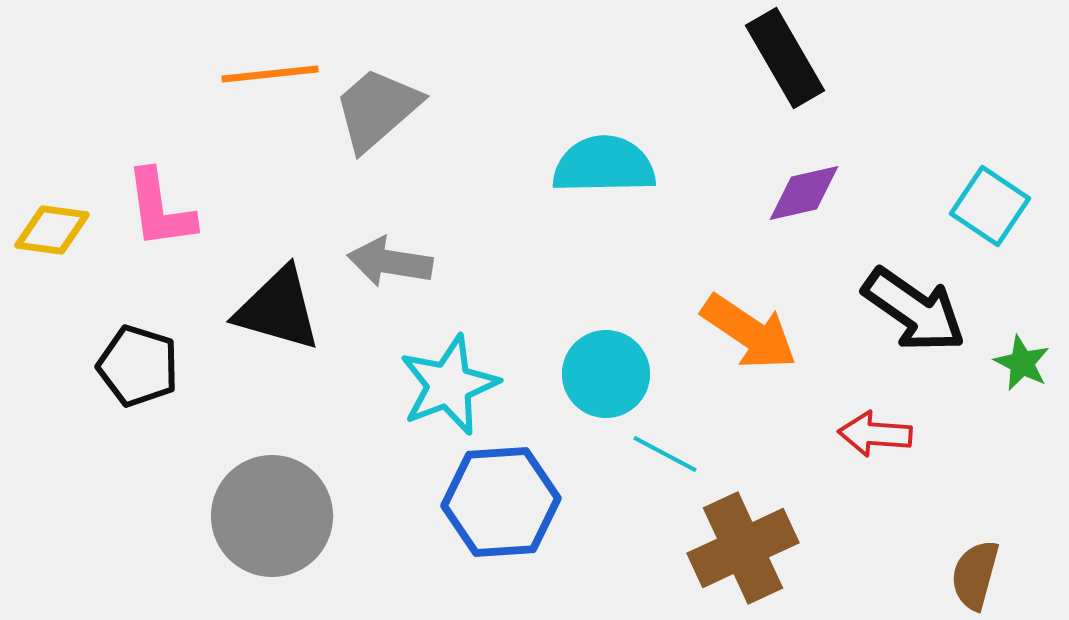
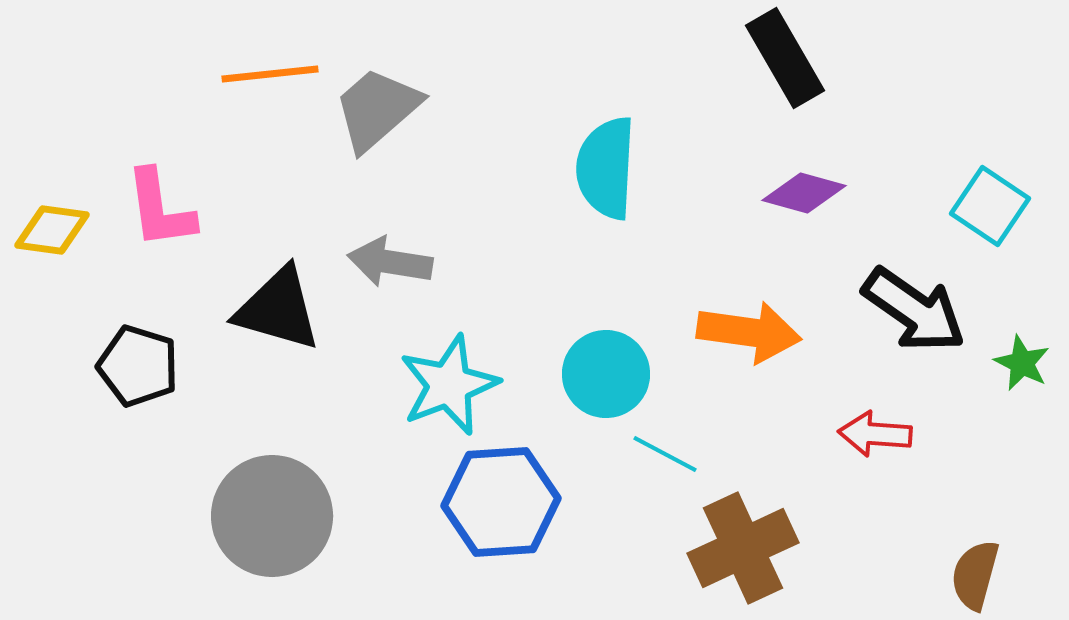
cyan semicircle: moved 2 px right, 3 px down; rotated 86 degrees counterclockwise
purple diamond: rotated 28 degrees clockwise
orange arrow: rotated 26 degrees counterclockwise
